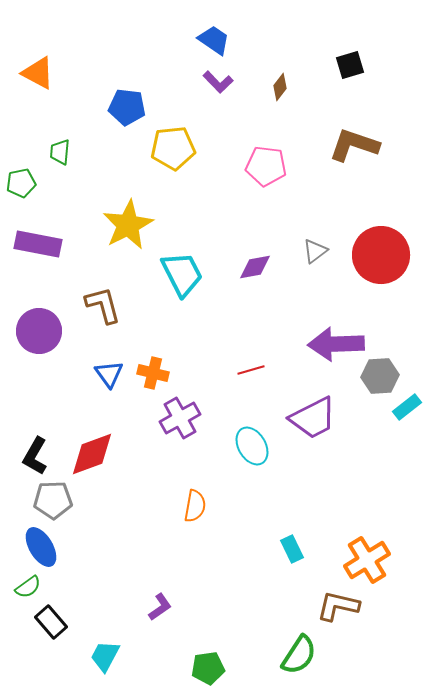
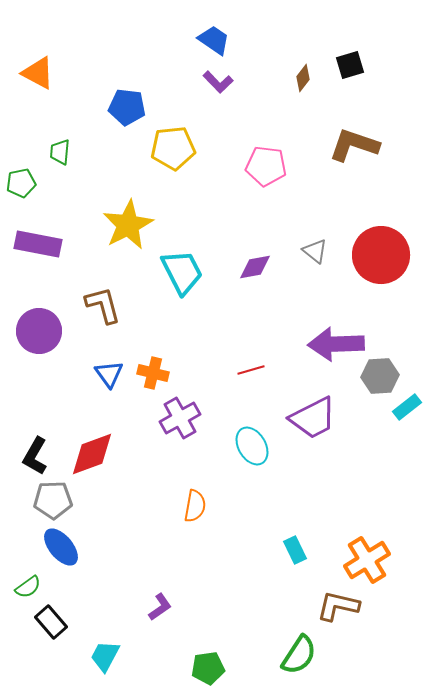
brown diamond at (280, 87): moved 23 px right, 9 px up
gray triangle at (315, 251): rotated 44 degrees counterclockwise
cyan trapezoid at (182, 274): moved 2 px up
blue ellipse at (41, 547): moved 20 px right; rotated 9 degrees counterclockwise
cyan rectangle at (292, 549): moved 3 px right, 1 px down
